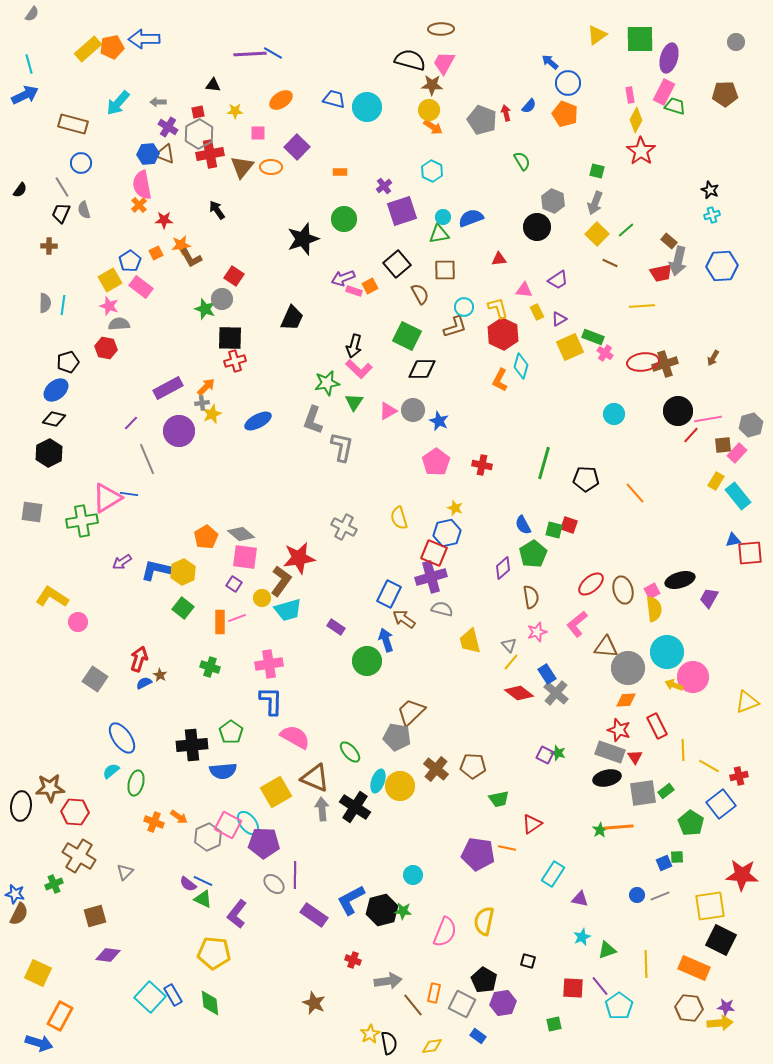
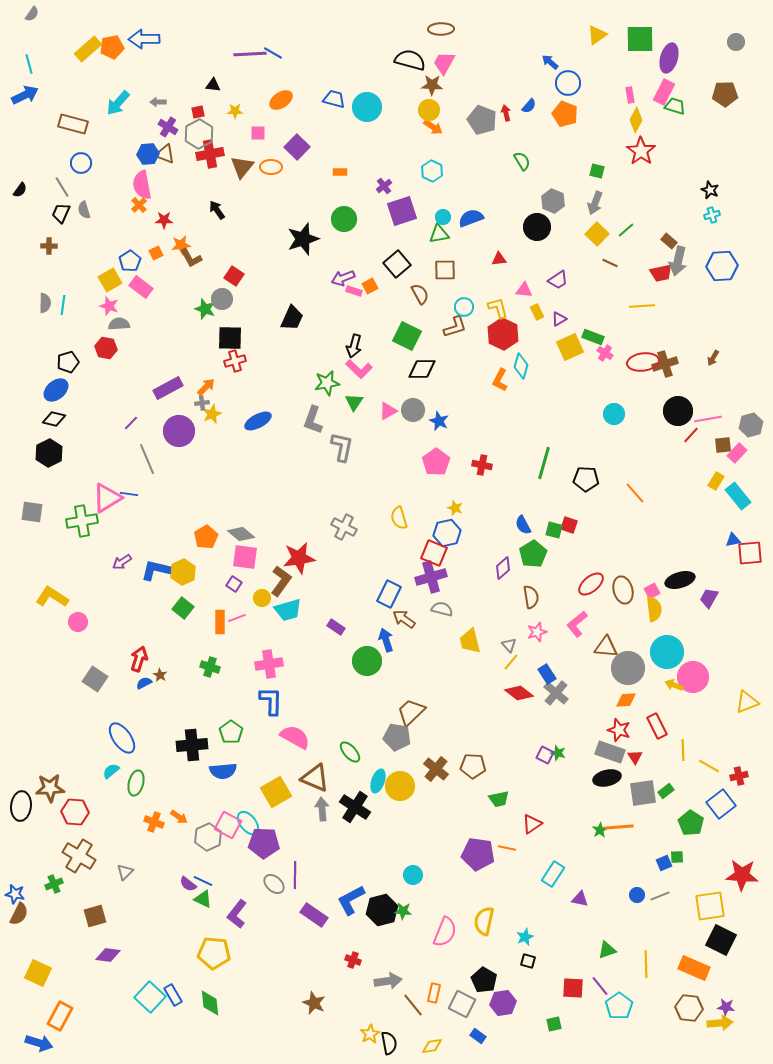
cyan star at (582, 937): moved 57 px left
